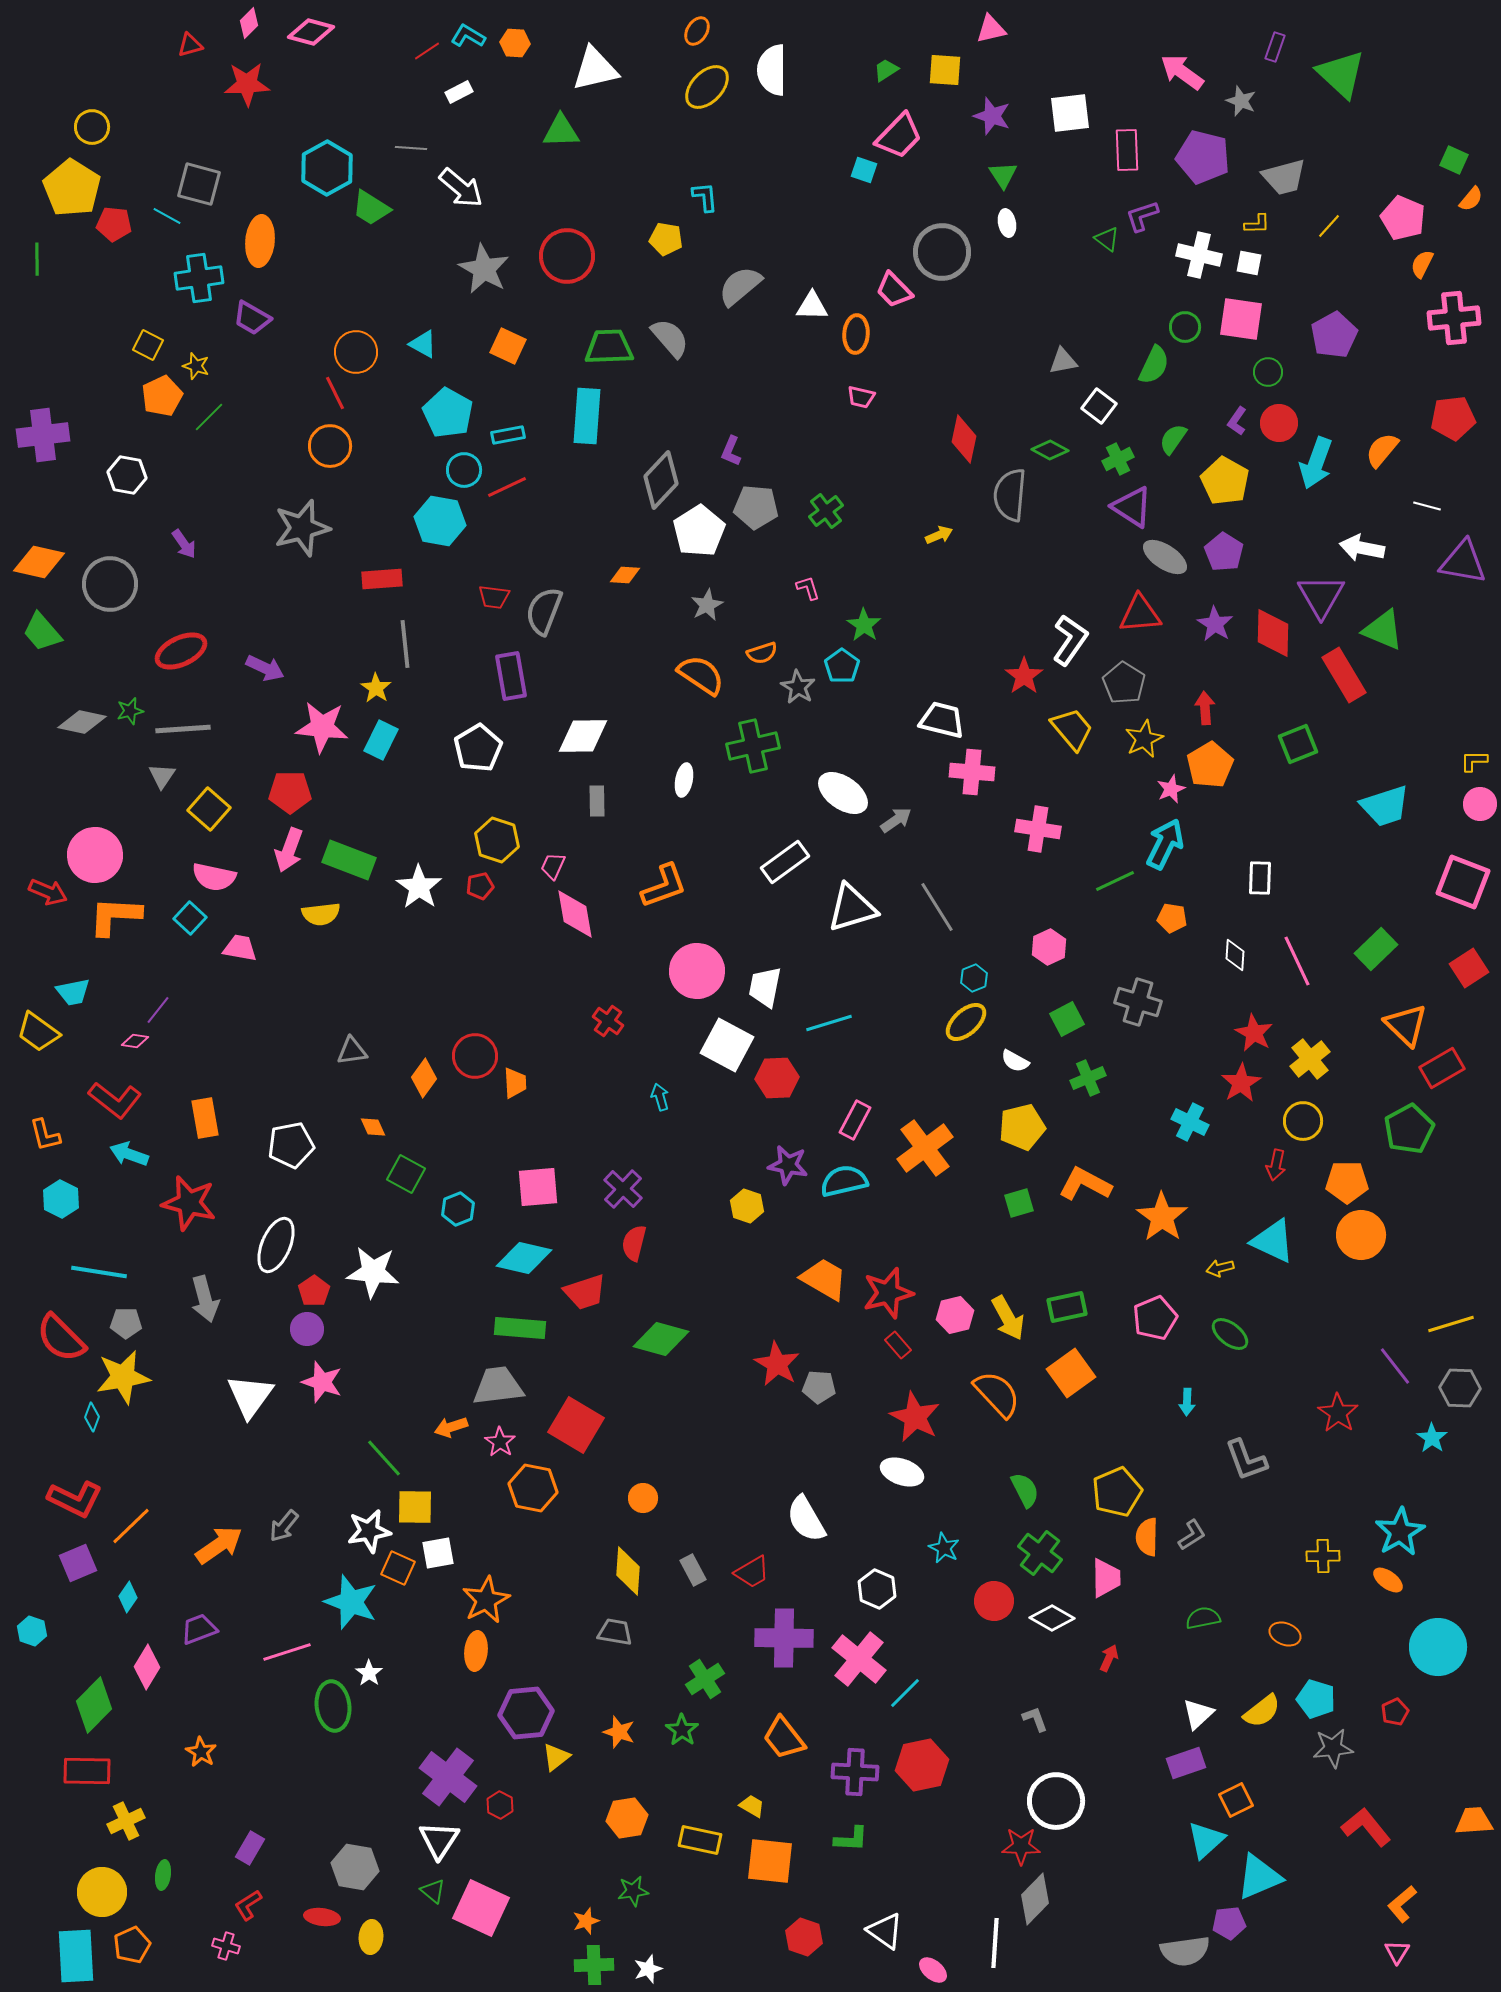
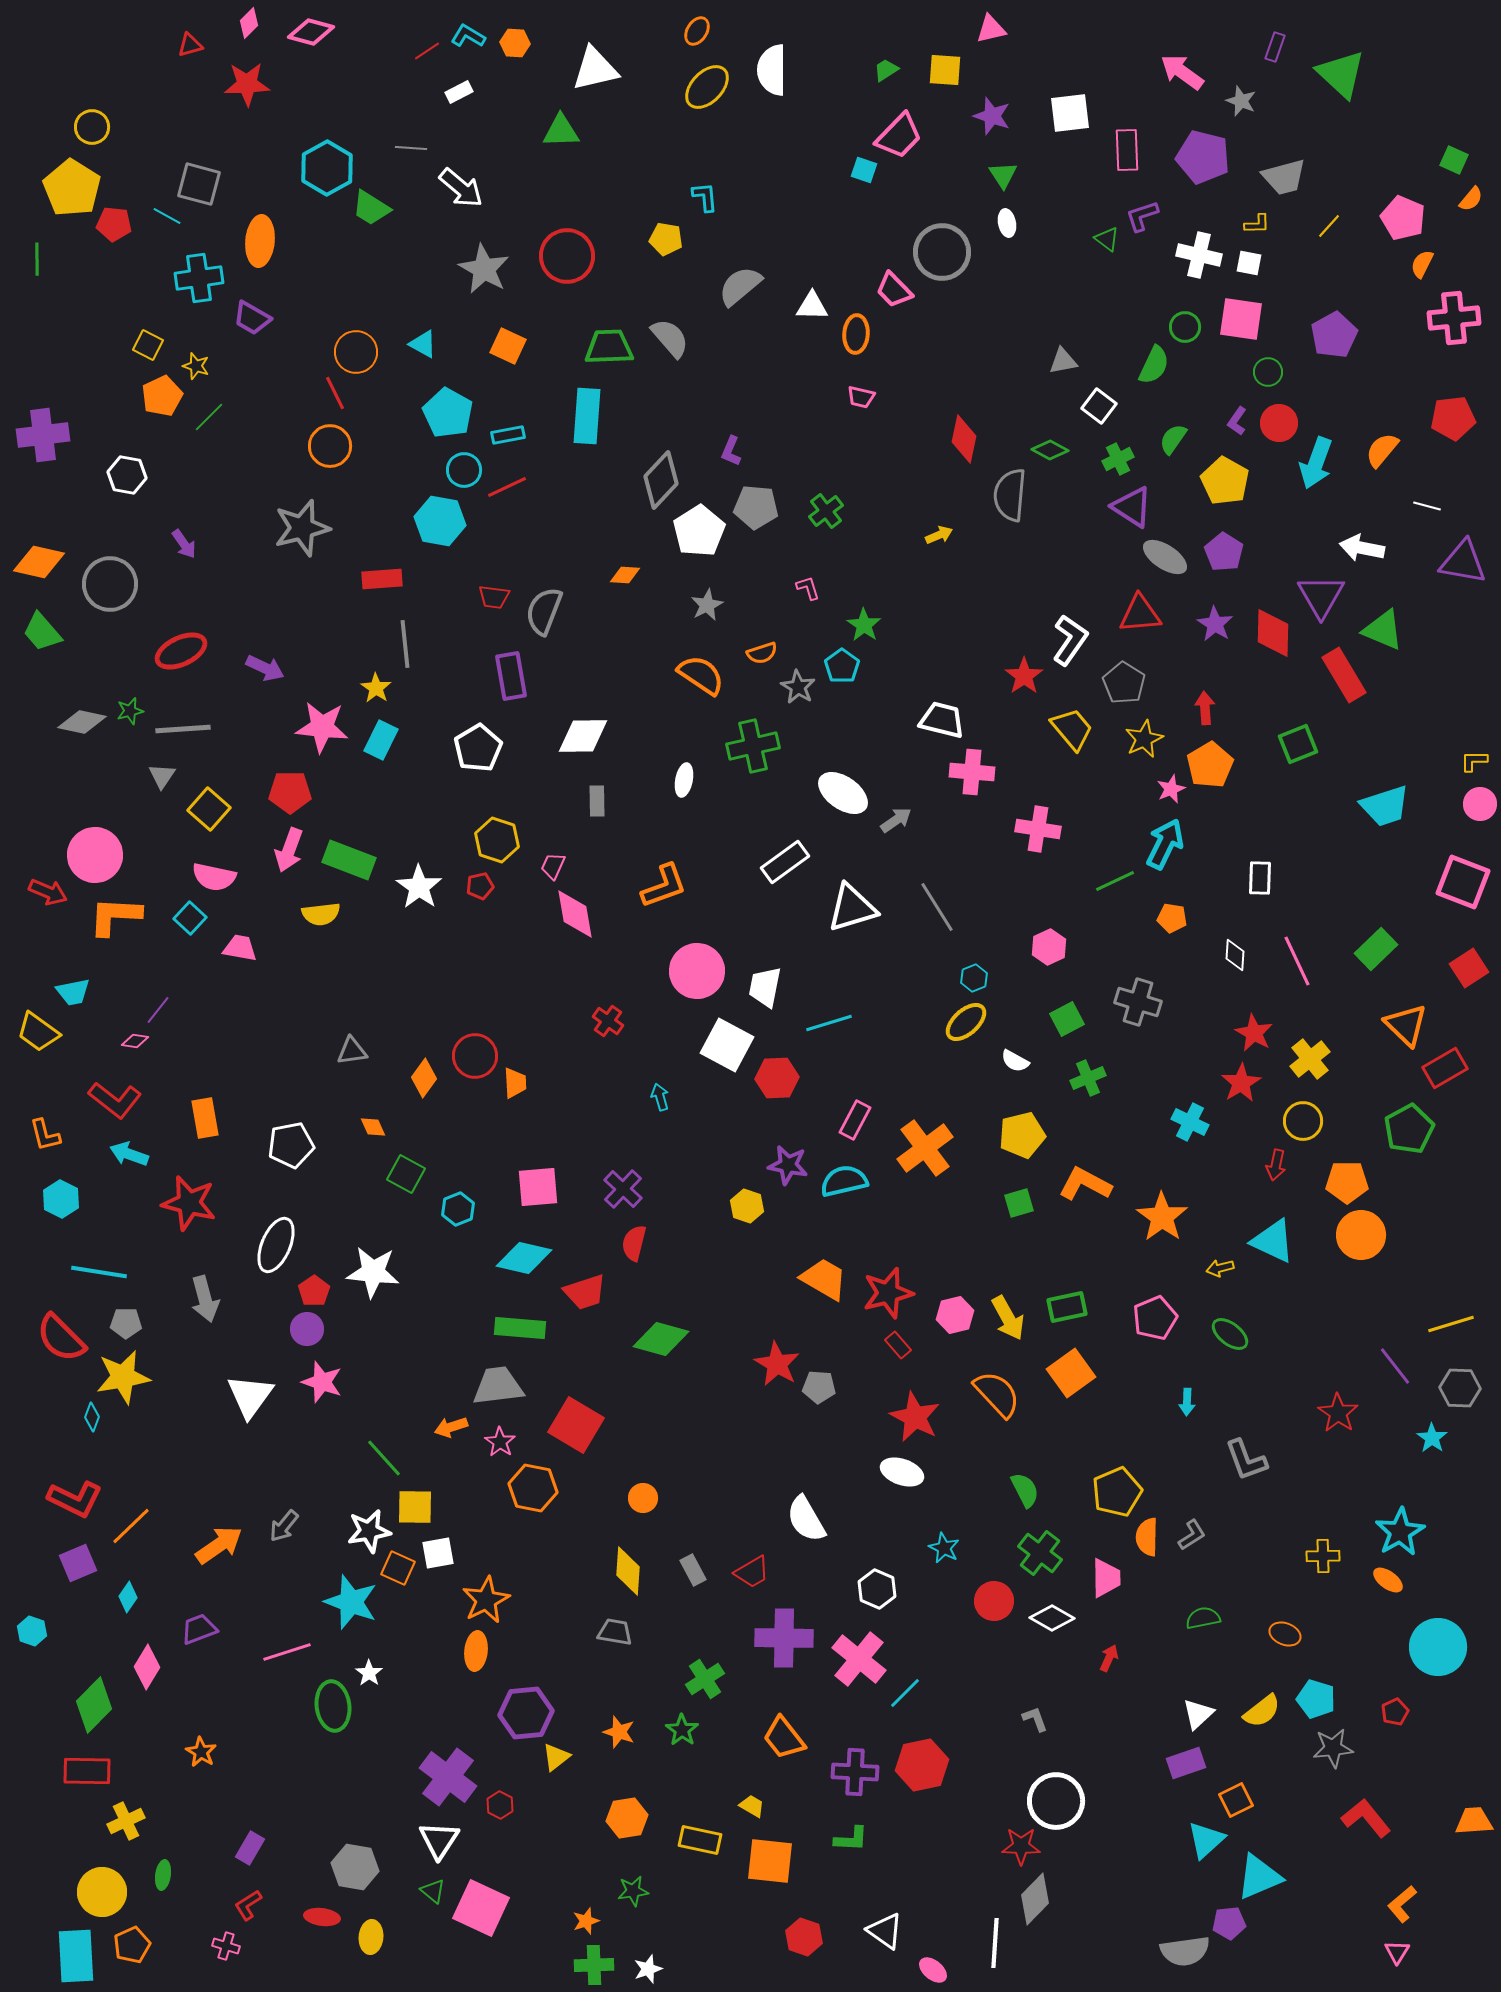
red rectangle at (1442, 1068): moved 3 px right
yellow pentagon at (1022, 1127): moved 8 px down
red L-shape at (1366, 1827): moved 9 px up
